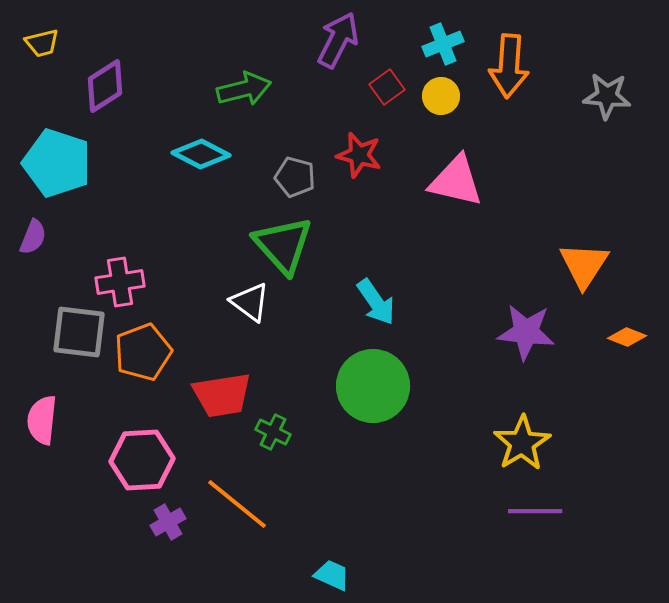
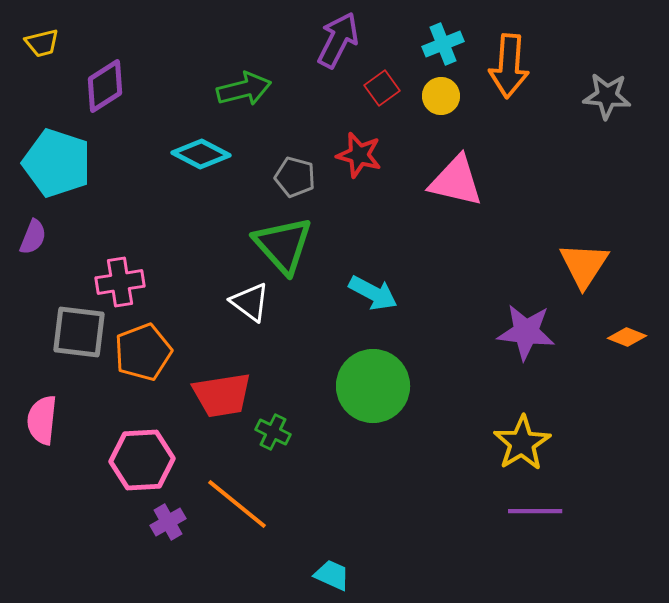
red square: moved 5 px left, 1 px down
cyan arrow: moved 3 px left, 9 px up; rotated 27 degrees counterclockwise
